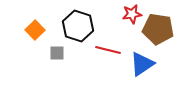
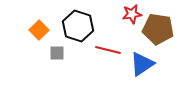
orange square: moved 4 px right
